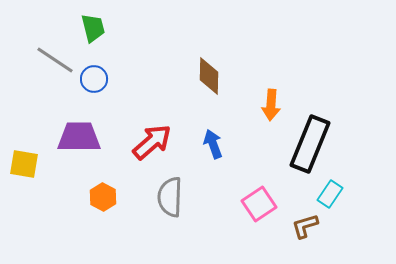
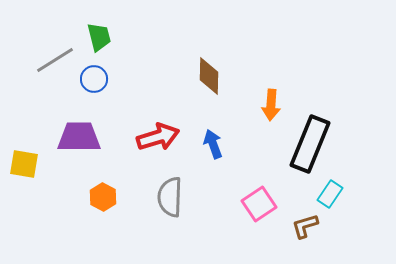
green trapezoid: moved 6 px right, 9 px down
gray line: rotated 66 degrees counterclockwise
red arrow: moved 6 px right, 5 px up; rotated 24 degrees clockwise
